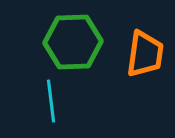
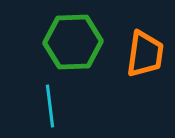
cyan line: moved 1 px left, 5 px down
